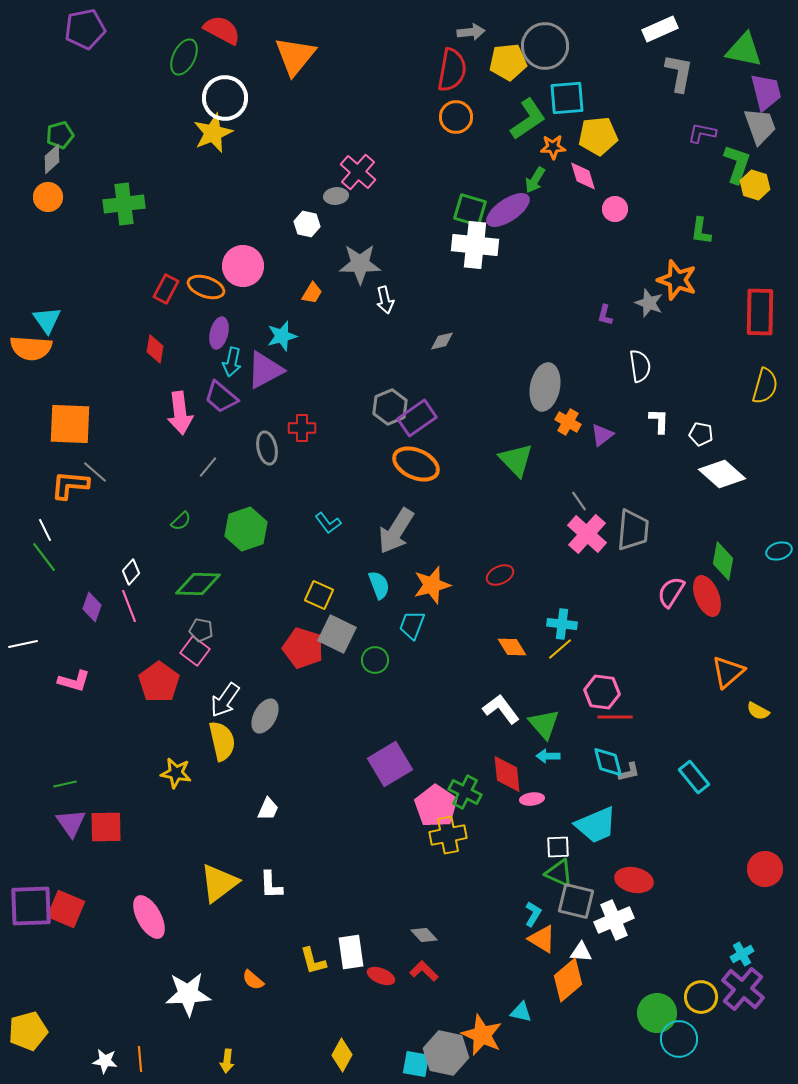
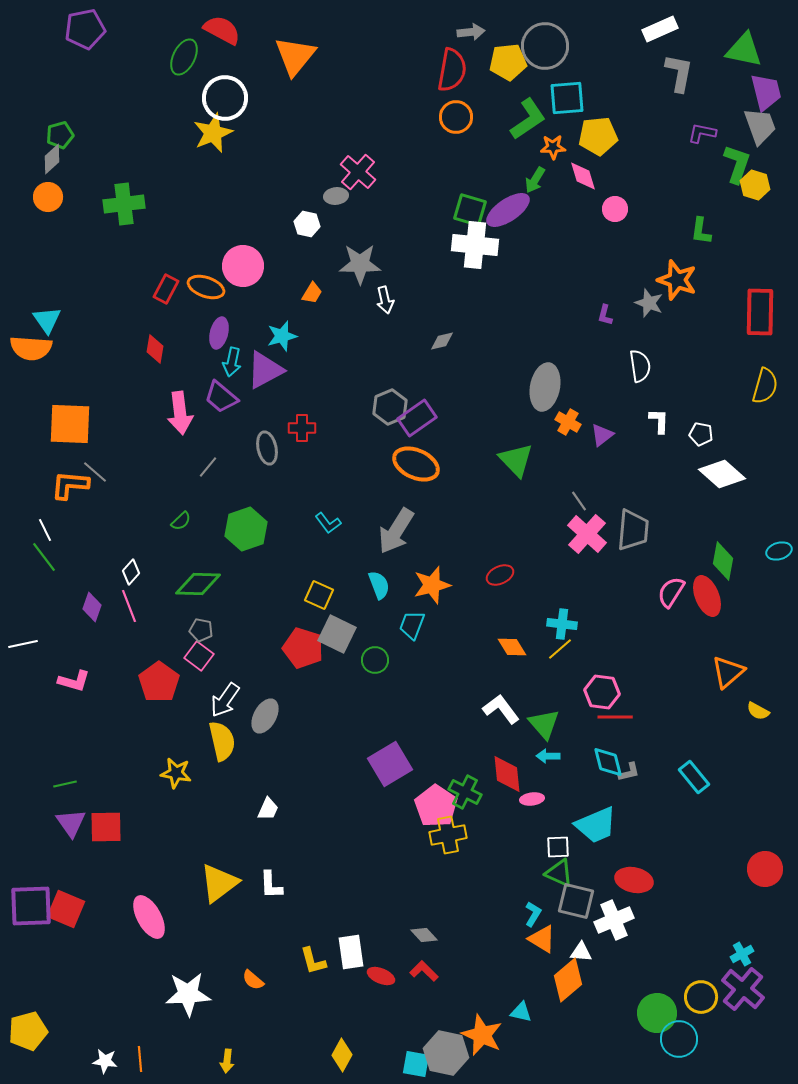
pink square at (195, 651): moved 4 px right, 5 px down
